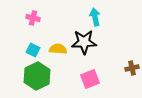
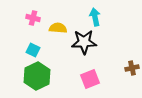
yellow semicircle: moved 21 px up
